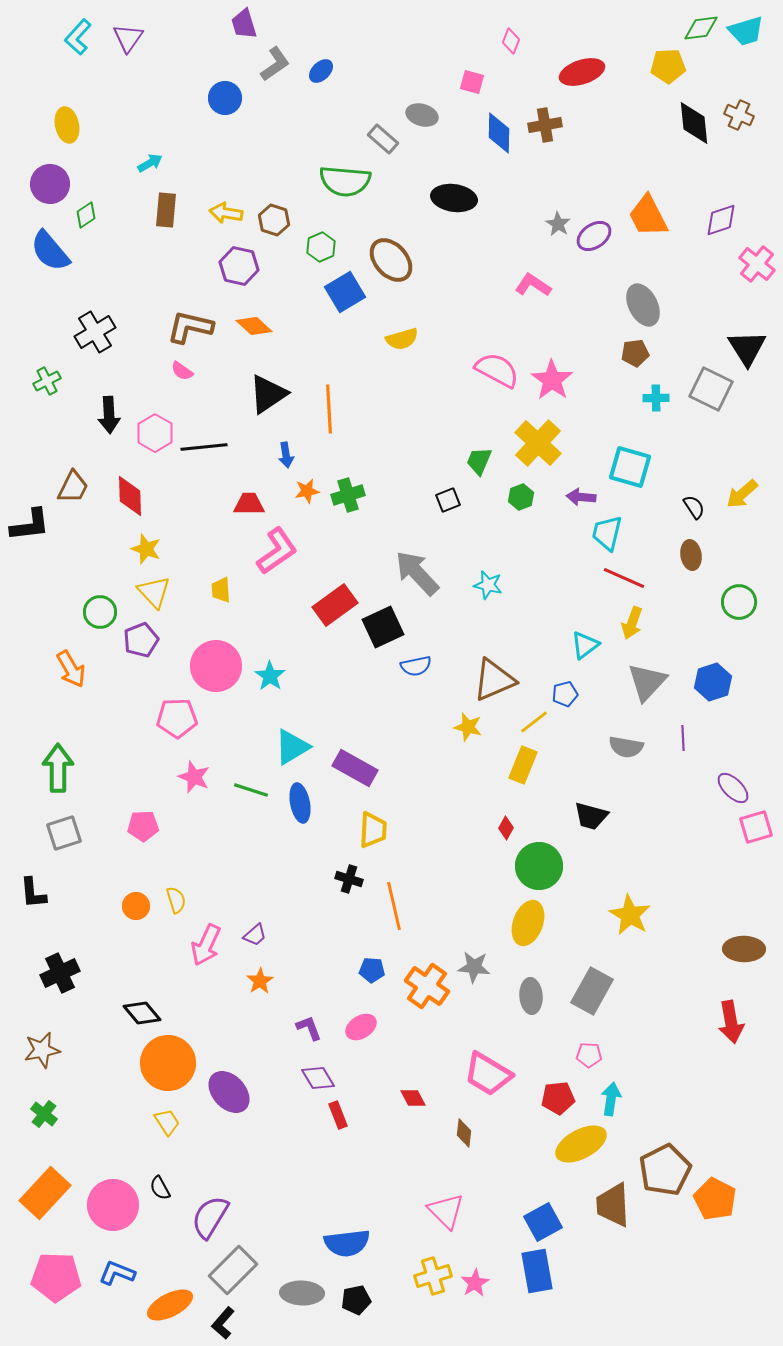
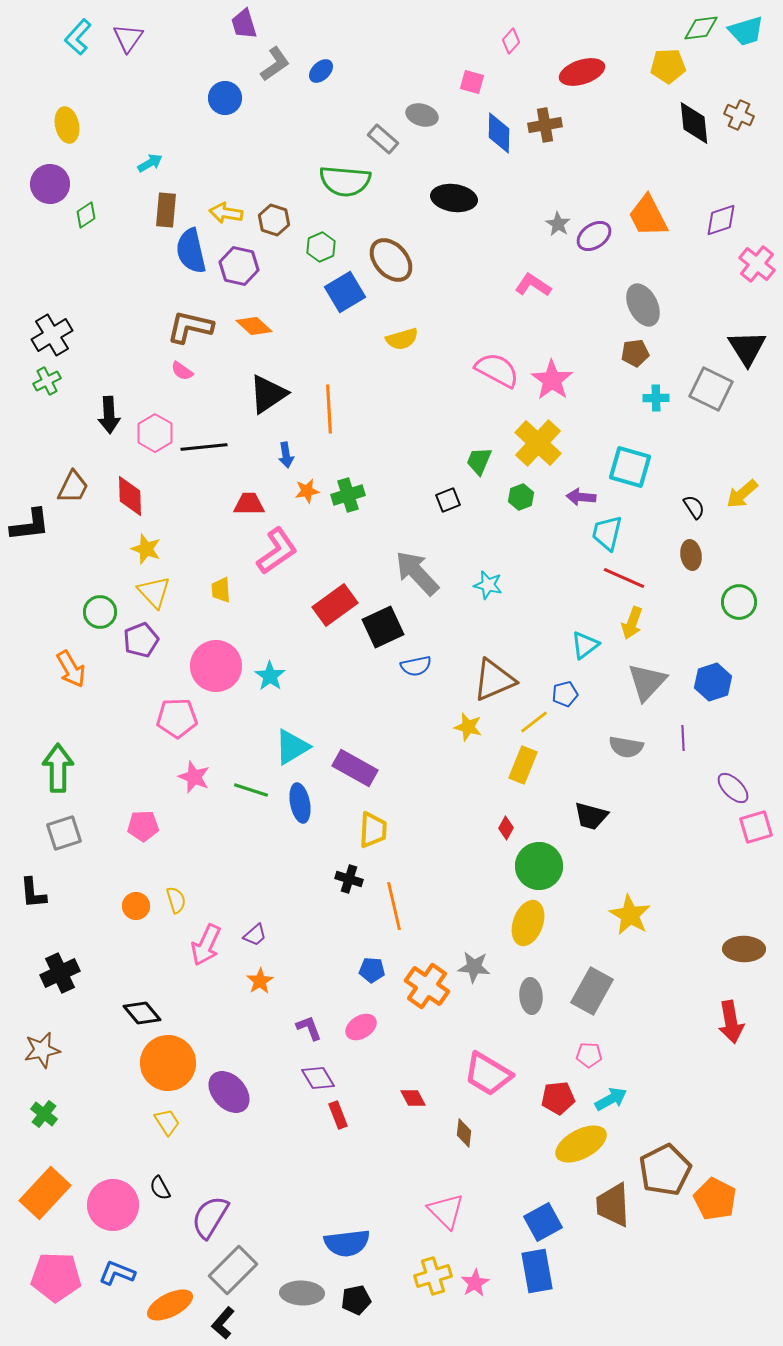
pink diamond at (511, 41): rotated 20 degrees clockwise
blue semicircle at (50, 251): moved 141 px right; rotated 27 degrees clockwise
black cross at (95, 332): moved 43 px left, 3 px down
cyan arrow at (611, 1099): rotated 52 degrees clockwise
